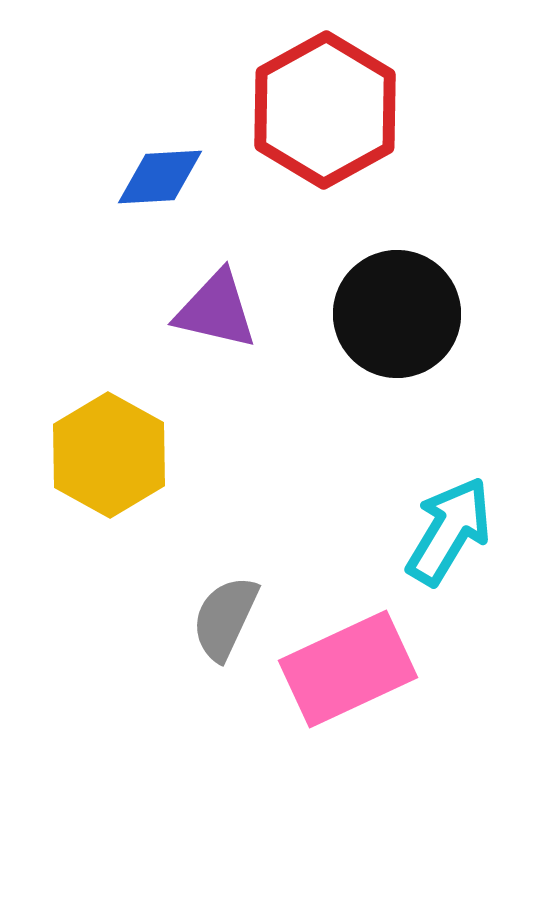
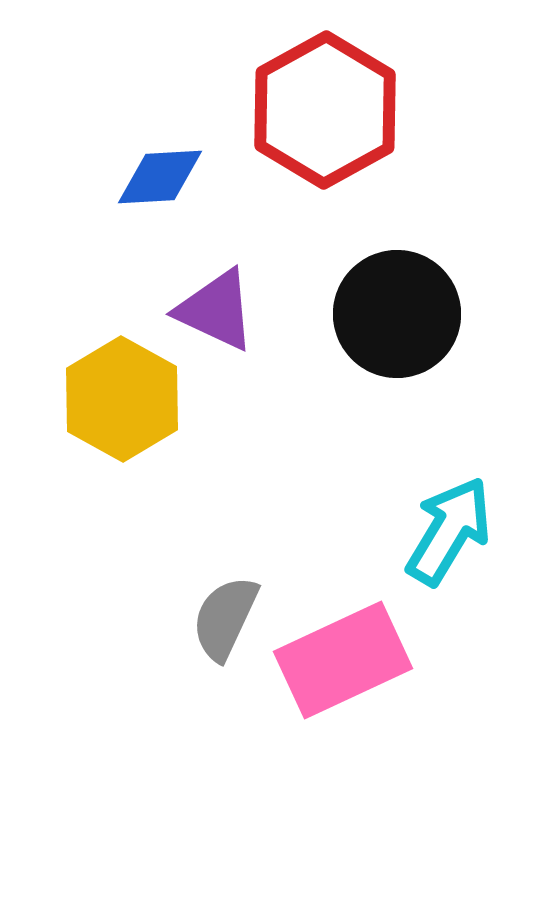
purple triangle: rotated 12 degrees clockwise
yellow hexagon: moved 13 px right, 56 px up
pink rectangle: moved 5 px left, 9 px up
